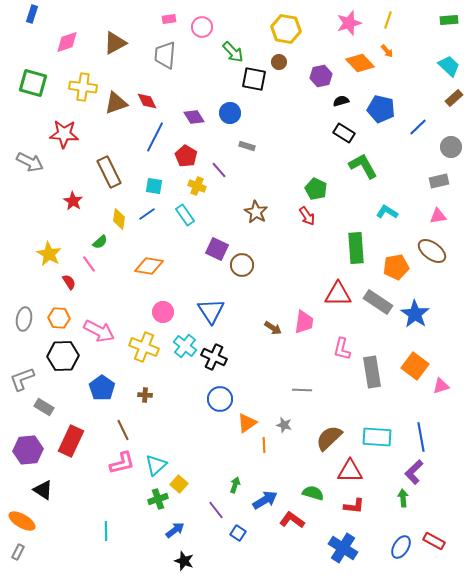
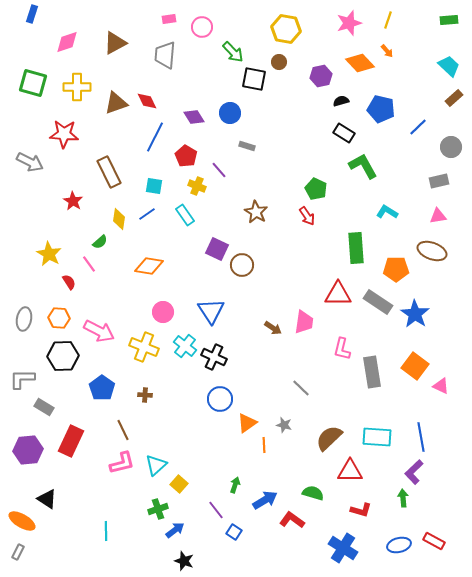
yellow cross at (83, 87): moved 6 px left; rotated 8 degrees counterclockwise
brown ellipse at (432, 251): rotated 16 degrees counterclockwise
orange pentagon at (396, 267): moved 2 px down; rotated 10 degrees clockwise
gray L-shape at (22, 379): rotated 20 degrees clockwise
pink triangle at (441, 386): rotated 42 degrees clockwise
gray line at (302, 390): moved 1 px left, 2 px up; rotated 42 degrees clockwise
black triangle at (43, 490): moved 4 px right, 9 px down
green cross at (158, 499): moved 10 px down
red L-shape at (354, 506): moved 7 px right, 4 px down; rotated 10 degrees clockwise
blue square at (238, 533): moved 4 px left, 1 px up
blue ellipse at (401, 547): moved 2 px left, 2 px up; rotated 45 degrees clockwise
